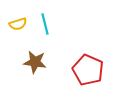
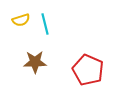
yellow semicircle: moved 3 px right, 4 px up
brown star: rotated 10 degrees counterclockwise
